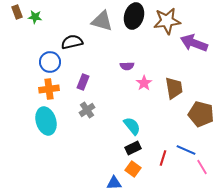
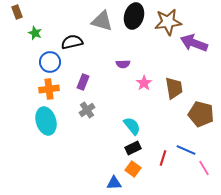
green star: moved 16 px down; rotated 16 degrees clockwise
brown star: moved 1 px right, 1 px down
purple semicircle: moved 4 px left, 2 px up
pink line: moved 2 px right, 1 px down
